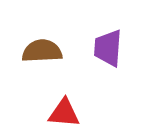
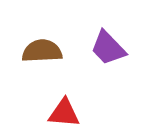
purple trapezoid: rotated 48 degrees counterclockwise
